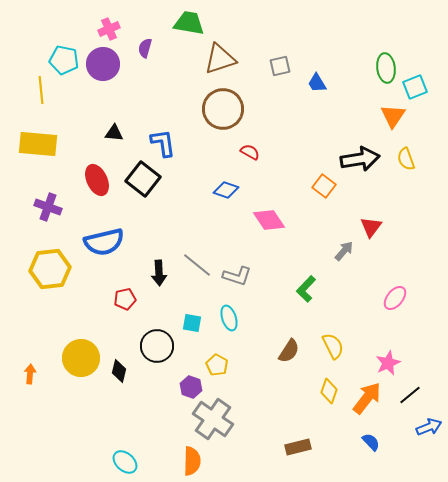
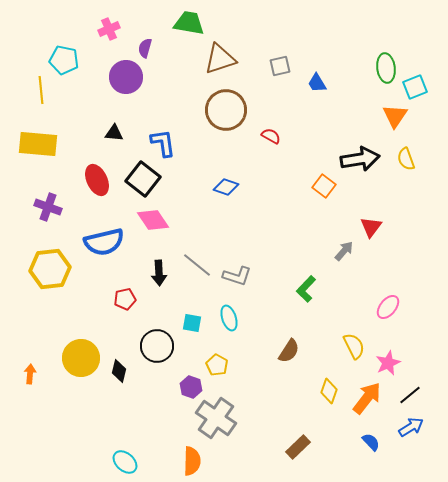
purple circle at (103, 64): moved 23 px right, 13 px down
brown circle at (223, 109): moved 3 px right, 1 px down
orange triangle at (393, 116): moved 2 px right
red semicircle at (250, 152): moved 21 px right, 16 px up
blue diamond at (226, 190): moved 3 px up
pink diamond at (269, 220): moved 116 px left
pink ellipse at (395, 298): moved 7 px left, 9 px down
yellow semicircle at (333, 346): moved 21 px right
gray cross at (213, 419): moved 3 px right, 1 px up
blue arrow at (429, 427): moved 18 px left; rotated 10 degrees counterclockwise
brown rectangle at (298, 447): rotated 30 degrees counterclockwise
